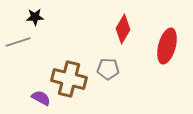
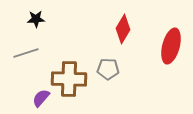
black star: moved 1 px right, 2 px down
gray line: moved 8 px right, 11 px down
red ellipse: moved 4 px right
brown cross: rotated 12 degrees counterclockwise
purple semicircle: rotated 78 degrees counterclockwise
